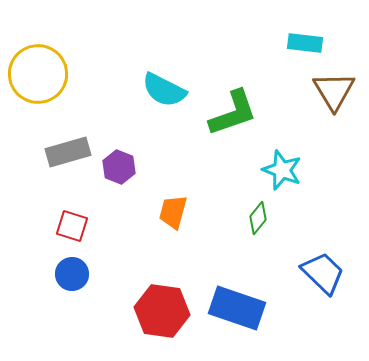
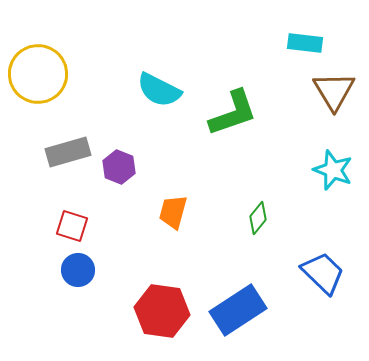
cyan semicircle: moved 5 px left
cyan star: moved 51 px right
blue circle: moved 6 px right, 4 px up
blue rectangle: moved 1 px right, 2 px down; rotated 52 degrees counterclockwise
